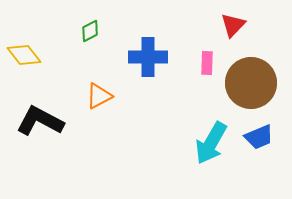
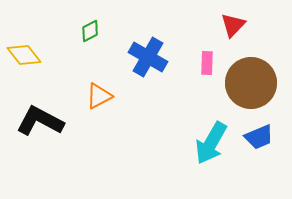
blue cross: rotated 30 degrees clockwise
